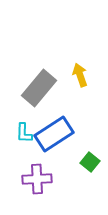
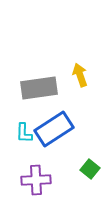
gray rectangle: rotated 42 degrees clockwise
blue rectangle: moved 5 px up
green square: moved 7 px down
purple cross: moved 1 px left, 1 px down
